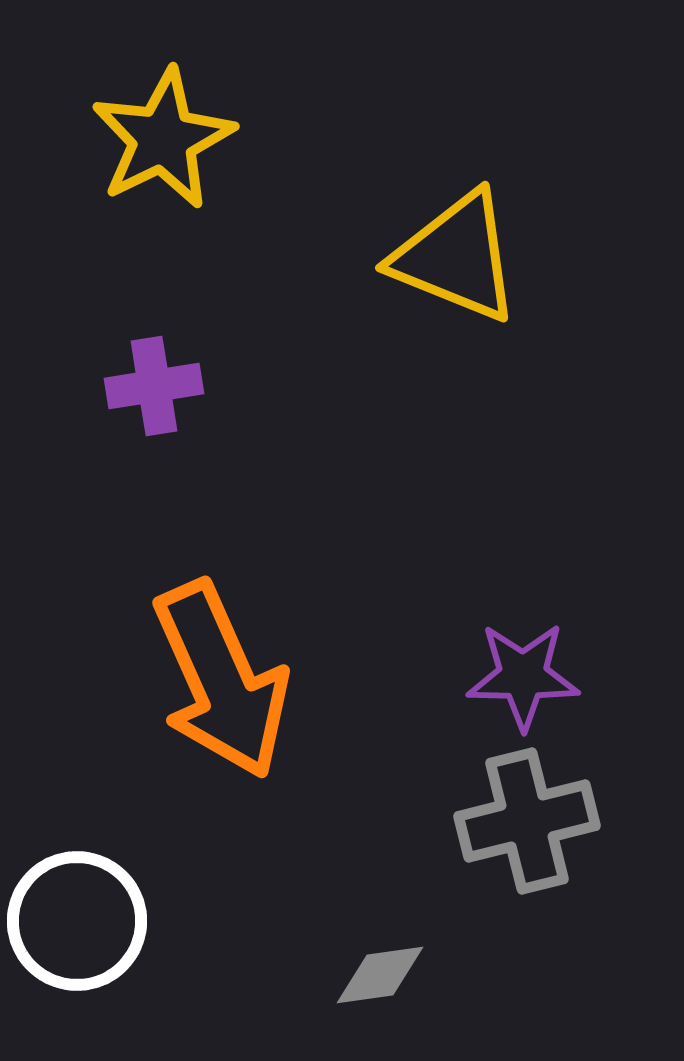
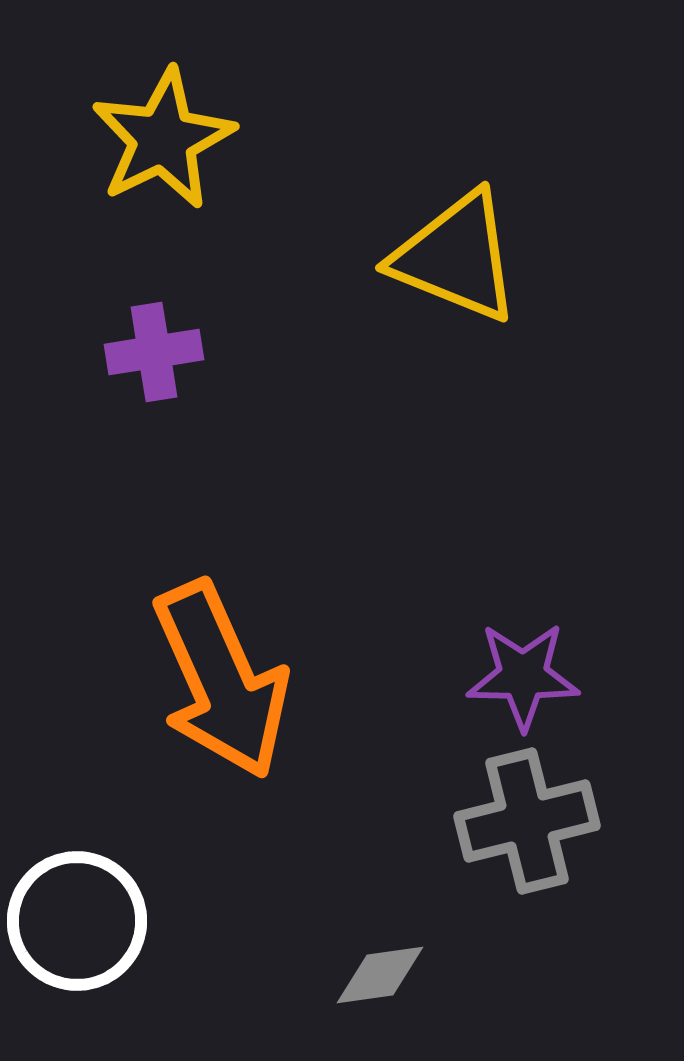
purple cross: moved 34 px up
